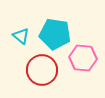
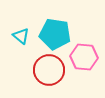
pink hexagon: moved 1 px right, 1 px up
red circle: moved 7 px right
